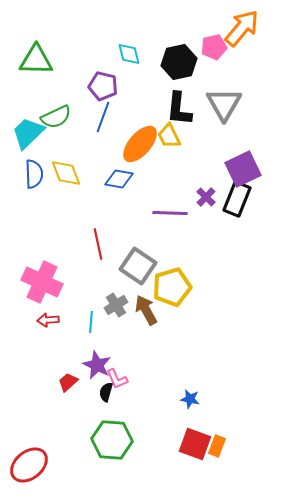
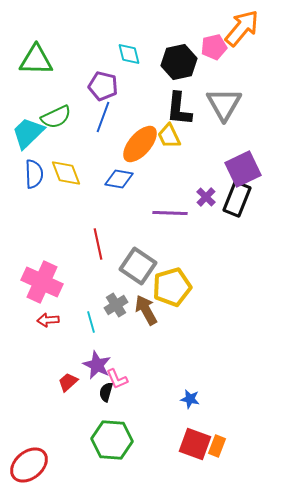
cyan line: rotated 20 degrees counterclockwise
